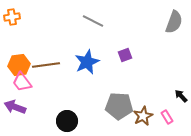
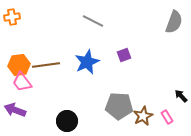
purple square: moved 1 px left
purple arrow: moved 3 px down
